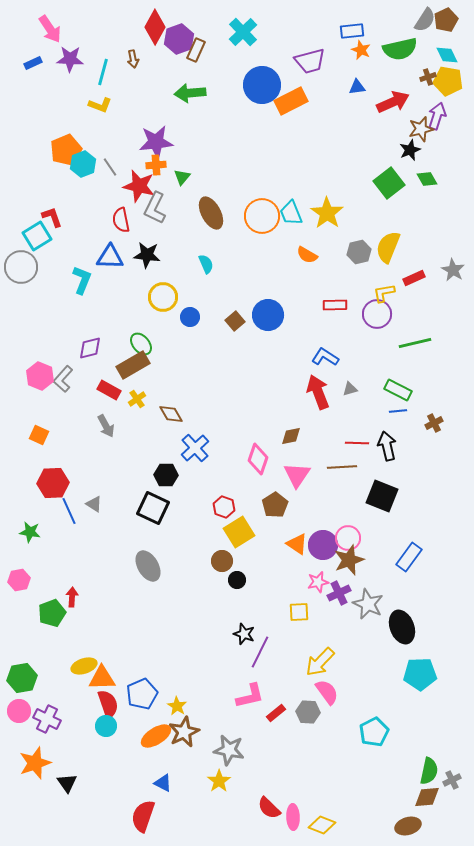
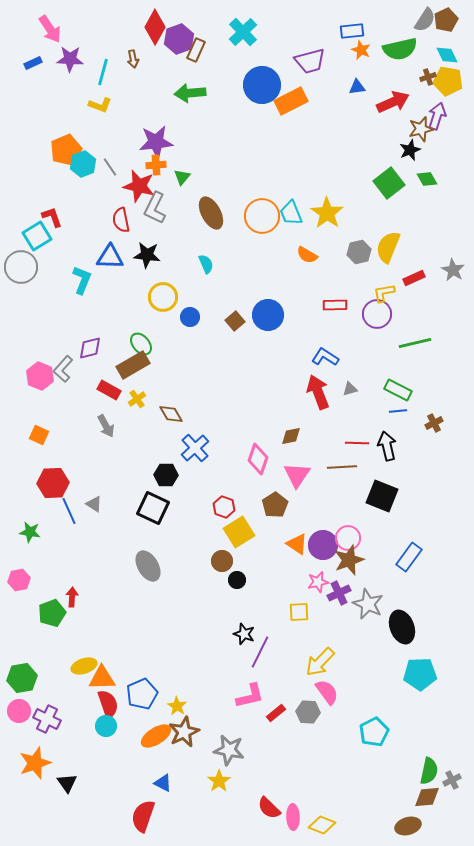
gray L-shape at (63, 379): moved 10 px up
